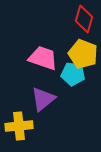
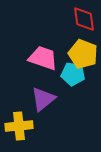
red diamond: rotated 24 degrees counterclockwise
